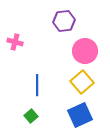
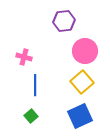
pink cross: moved 9 px right, 15 px down
blue line: moved 2 px left
blue square: moved 1 px down
